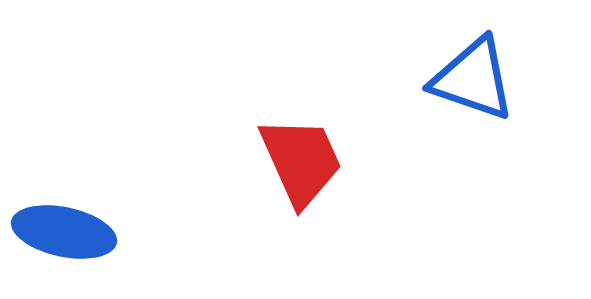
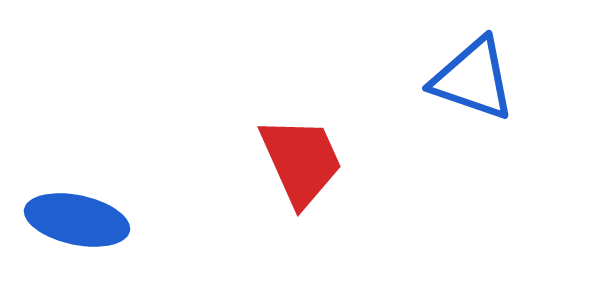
blue ellipse: moved 13 px right, 12 px up
